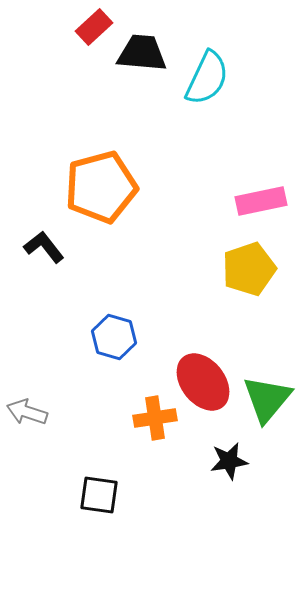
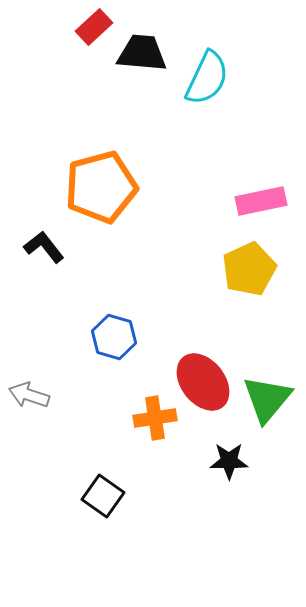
yellow pentagon: rotated 6 degrees counterclockwise
gray arrow: moved 2 px right, 17 px up
black star: rotated 9 degrees clockwise
black square: moved 4 px right, 1 px down; rotated 27 degrees clockwise
